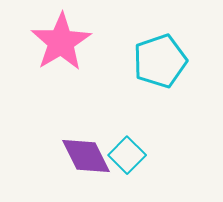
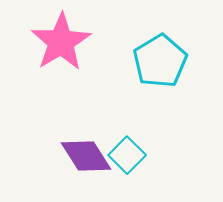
cyan pentagon: rotated 12 degrees counterclockwise
purple diamond: rotated 6 degrees counterclockwise
